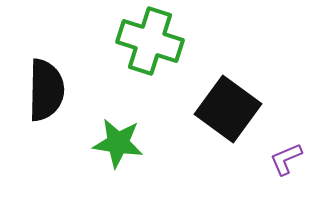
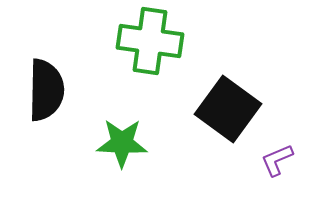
green cross: rotated 10 degrees counterclockwise
green star: moved 4 px right; rotated 6 degrees counterclockwise
purple L-shape: moved 9 px left, 1 px down
